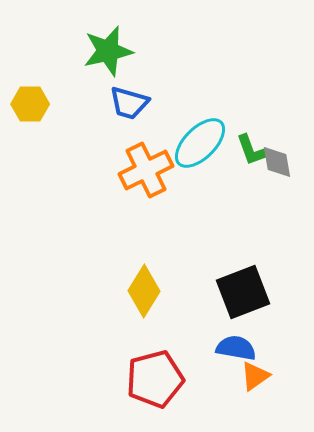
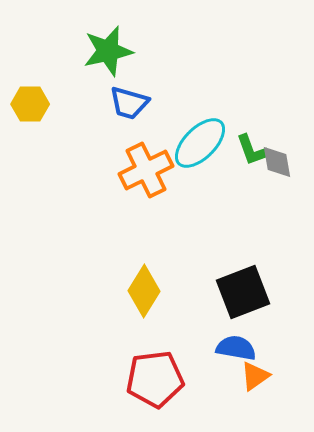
red pentagon: rotated 8 degrees clockwise
